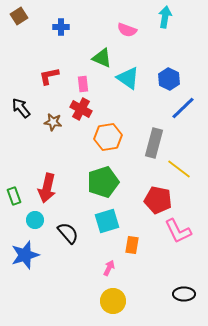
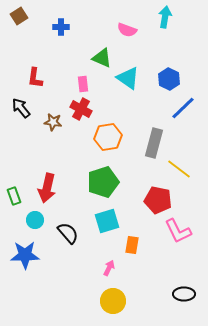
red L-shape: moved 14 px left, 2 px down; rotated 70 degrees counterclockwise
blue star: rotated 16 degrees clockwise
